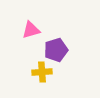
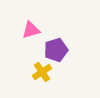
yellow cross: rotated 30 degrees counterclockwise
